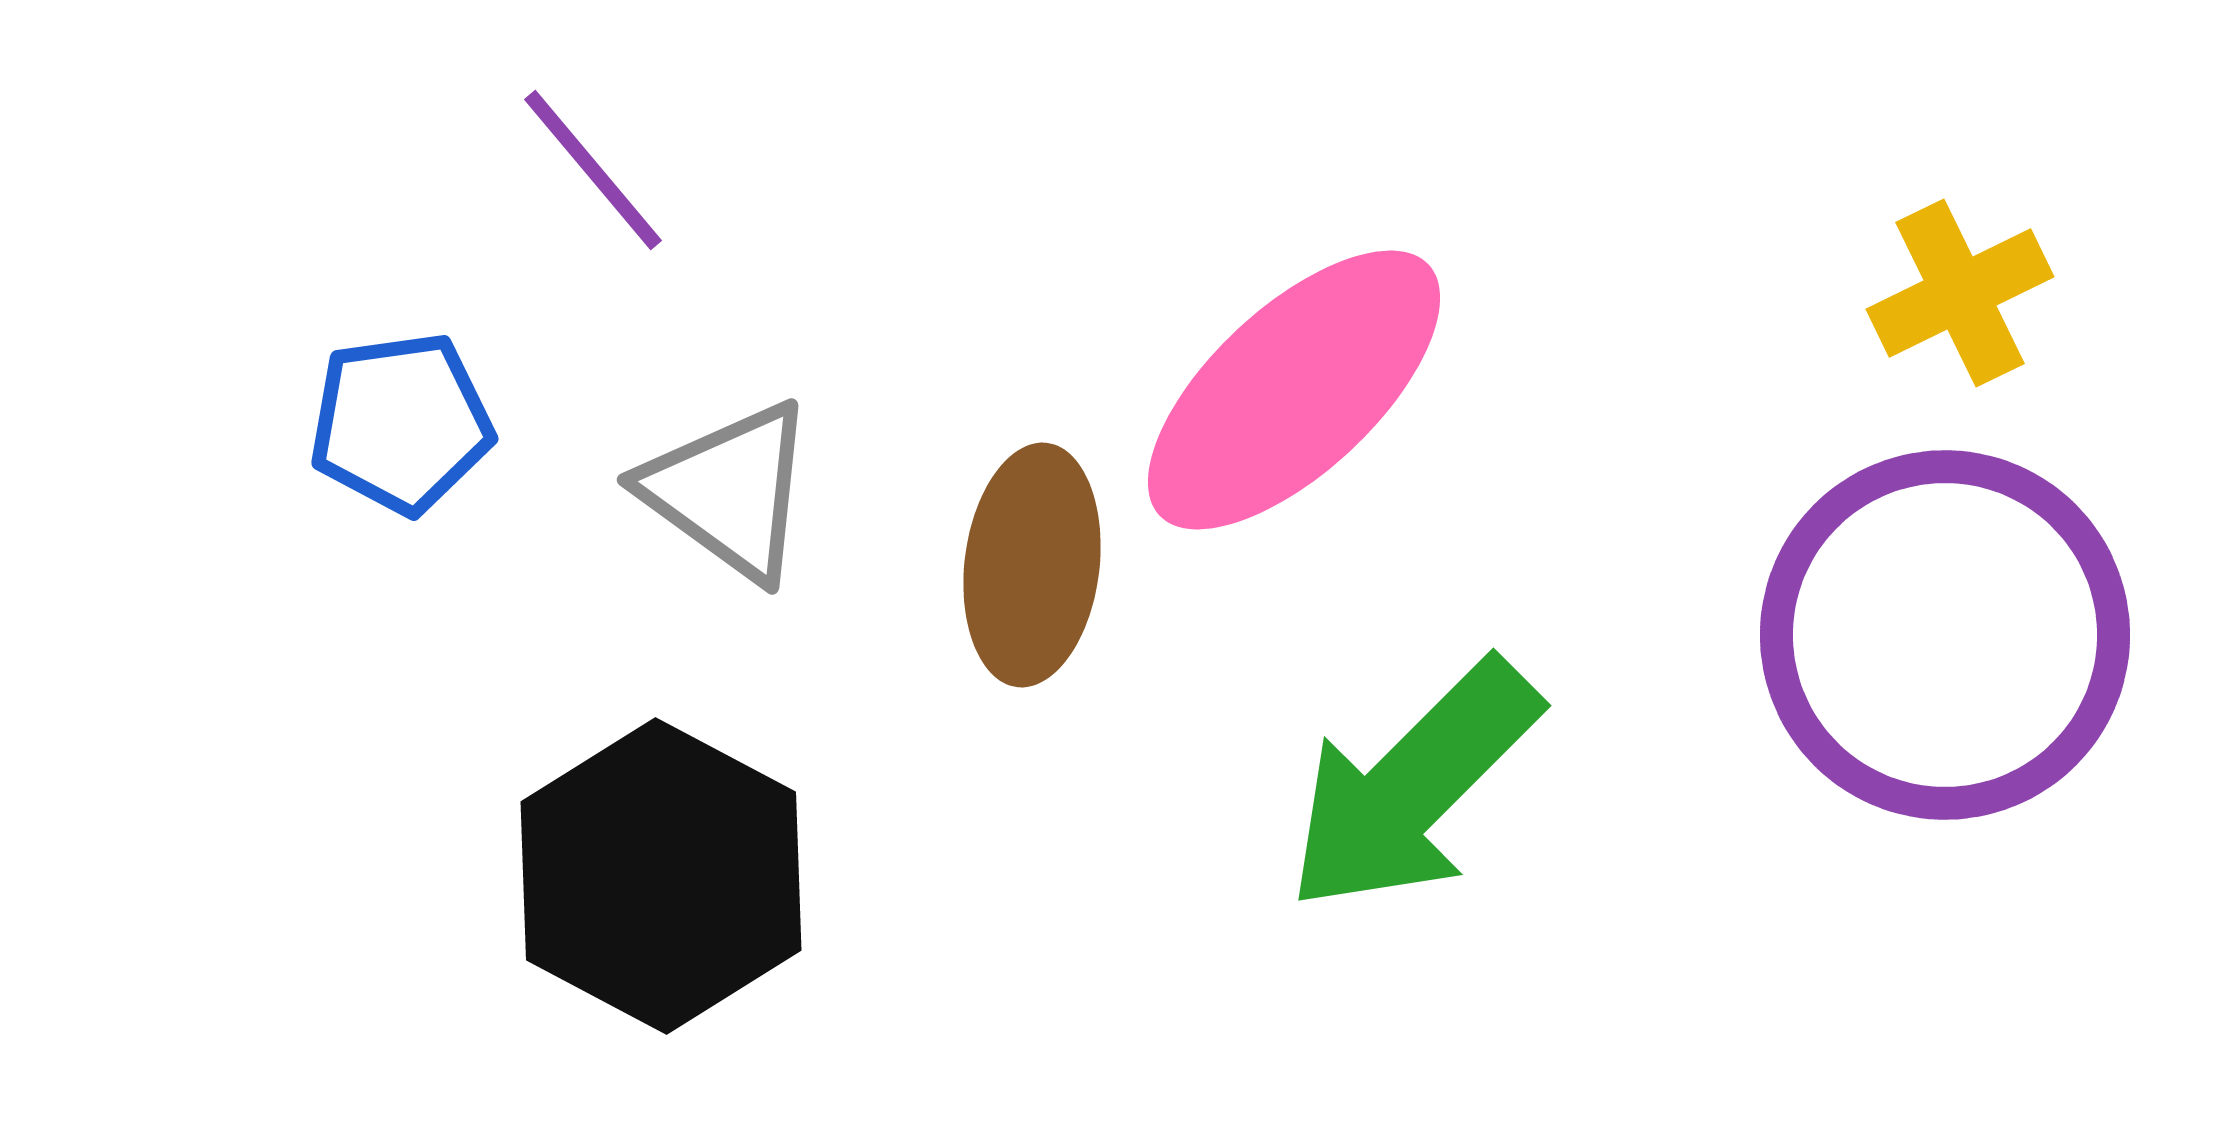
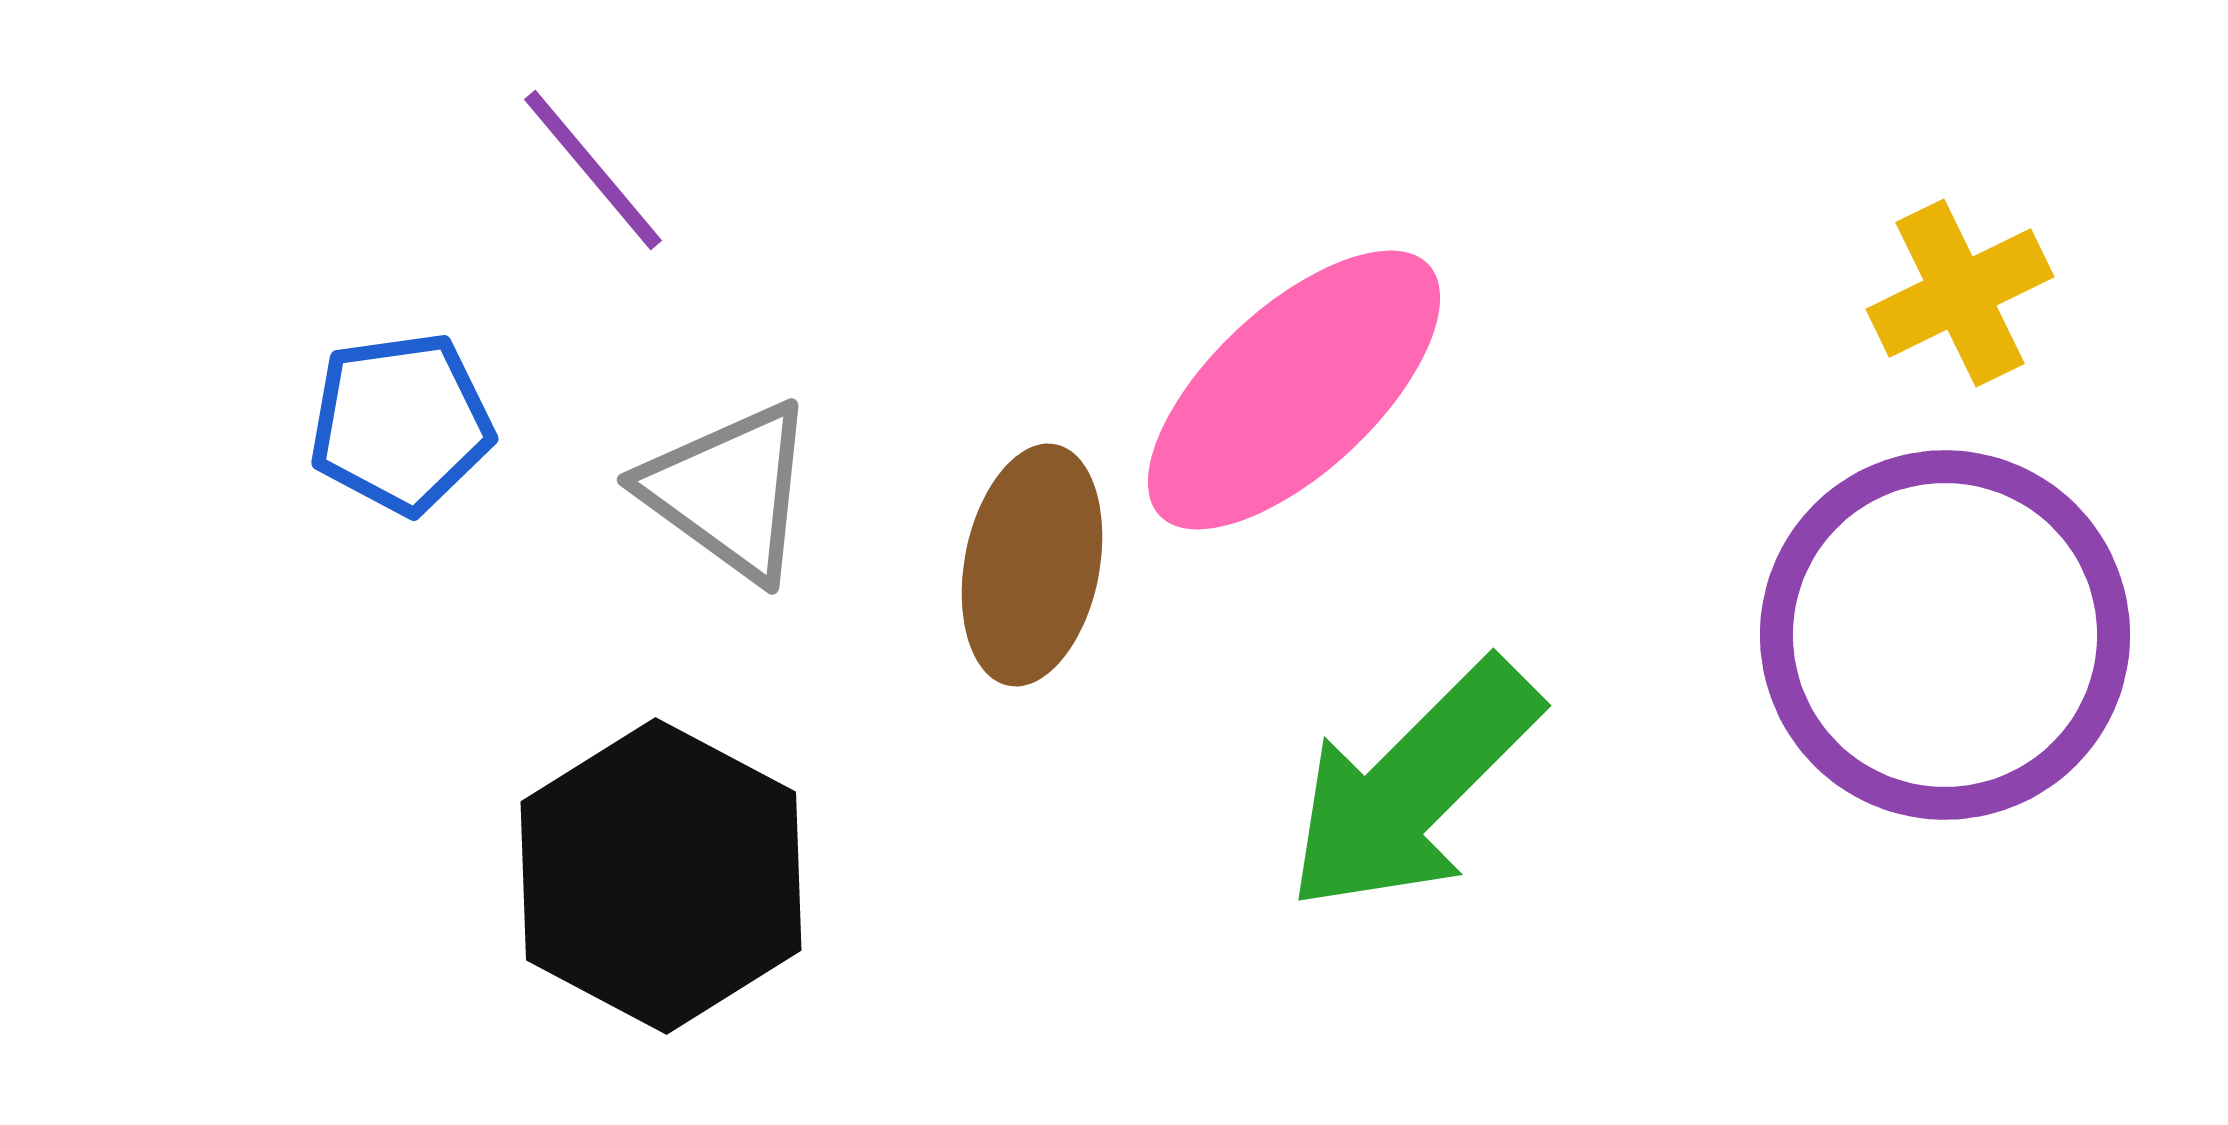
brown ellipse: rotated 4 degrees clockwise
